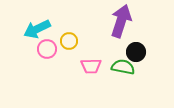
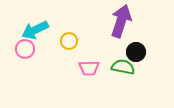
cyan arrow: moved 2 px left, 1 px down
pink circle: moved 22 px left
pink trapezoid: moved 2 px left, 2 px down
